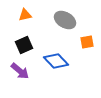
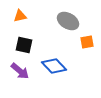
orange triangle: moved 5 px left, 1 px down
gray ellipse: moved 3 px right, 1 px down
black square: rotated 36 degrees clockwise
blue diamond: moved 2 px left, 5 px down
